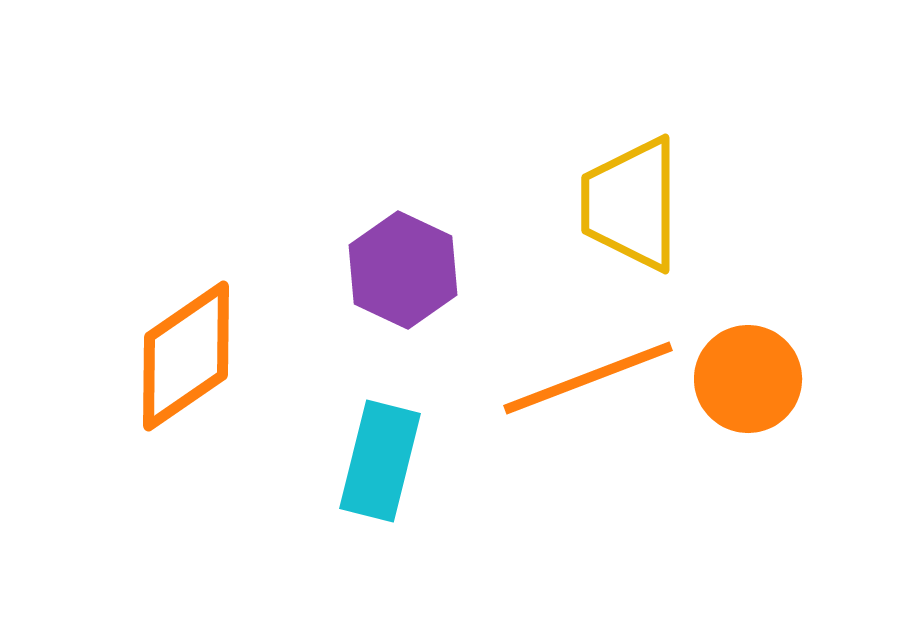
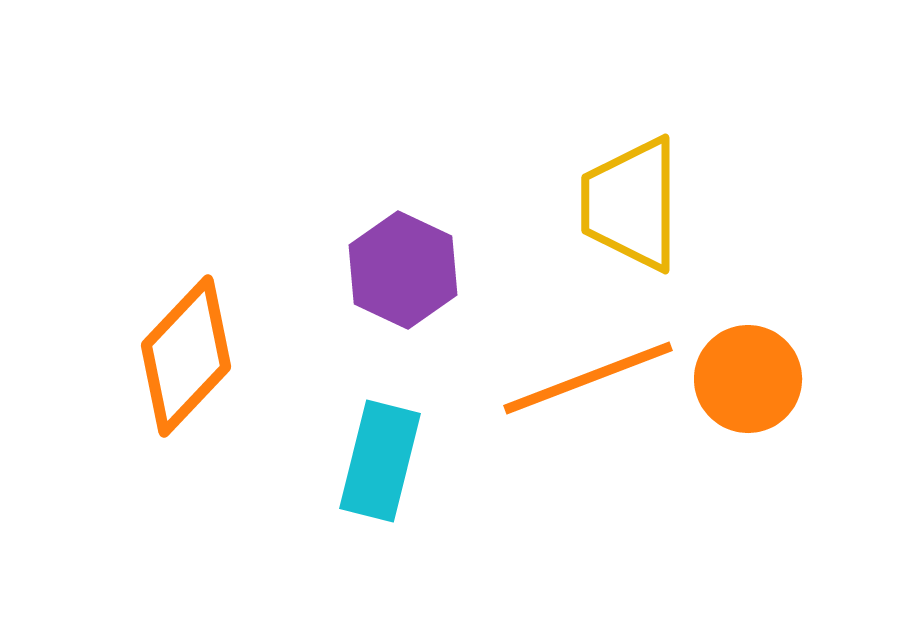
orange diamond: rotated 12 degrees counterclockwise
